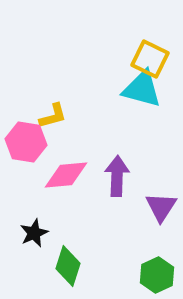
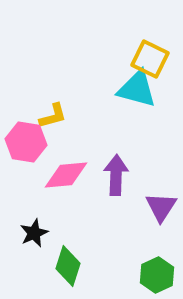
cyan triangle: moved 5 px left
purple arrow: moved 1 px left, 1 px up
